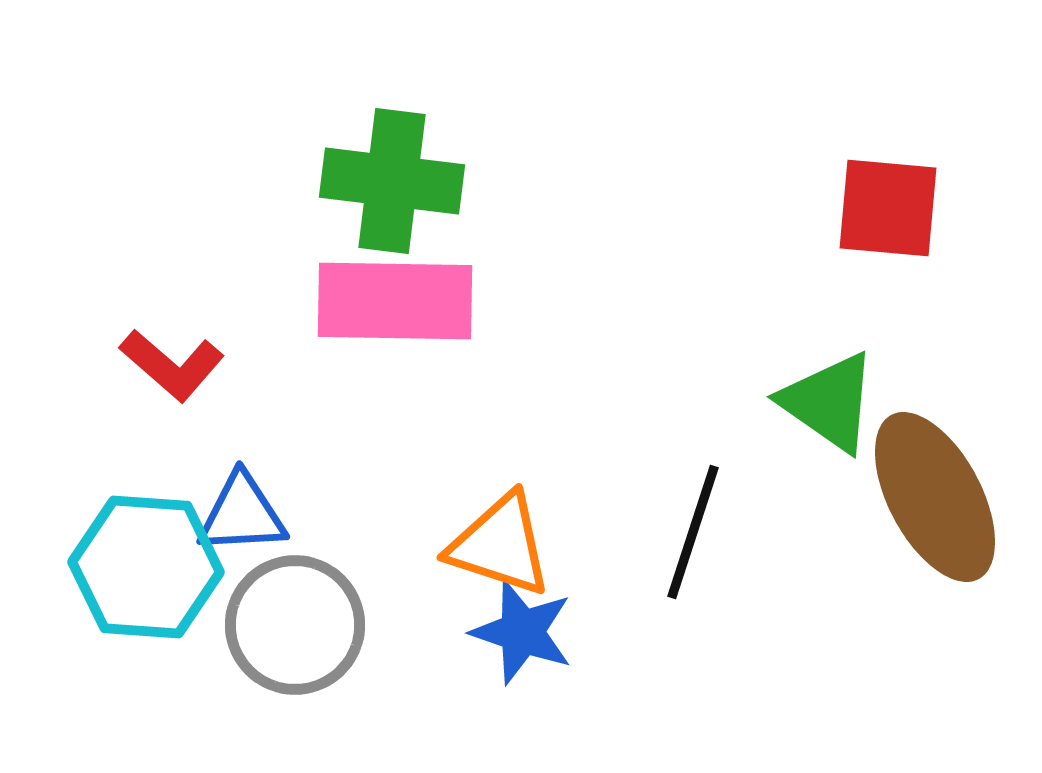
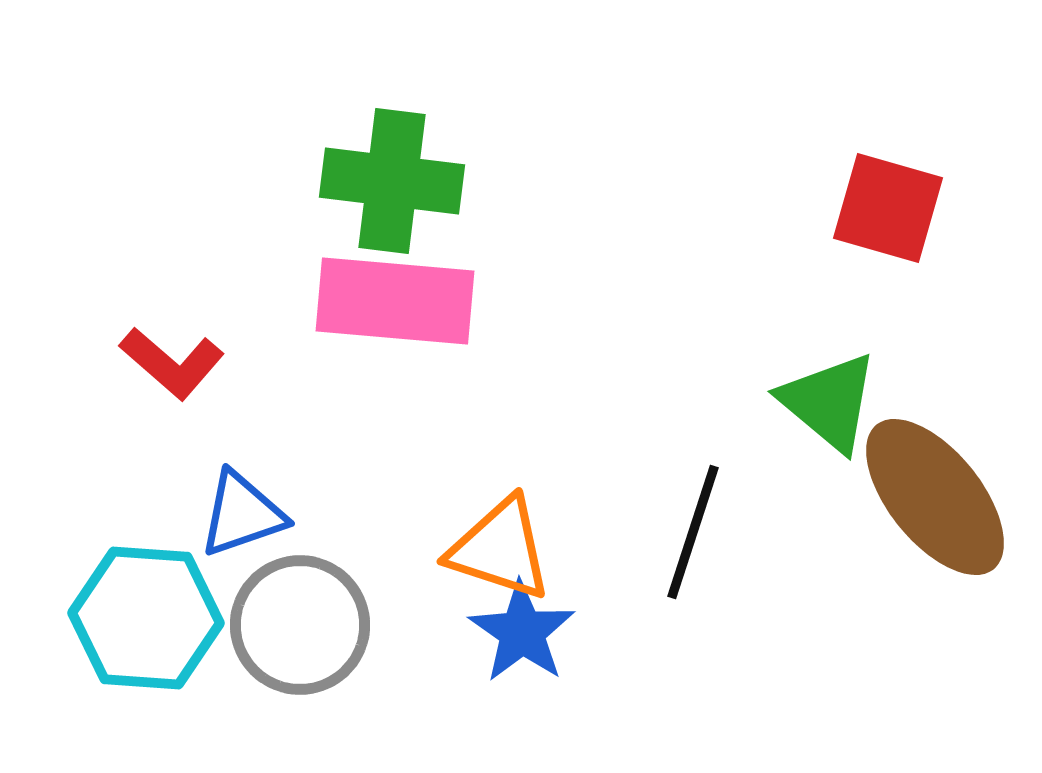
red square: rotated 11 degrees clockwise
pink rectangle: rotated 4 degrees clockwise
red L-shape: moved 2 px up
green triangle: rotated 5 degrees clockwise
brown ellipse: rotated 11 degrees counterclockwise
blue triangle: rotated 16 degrees counterclockwise
orange triangle: moved 4 px down
cyan hexagon: moved 51 px down
gray circle: moved 5 px right
blue star: rotated 16 degrees clockwise
